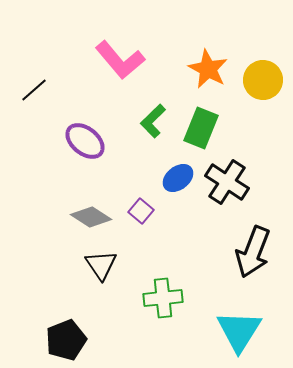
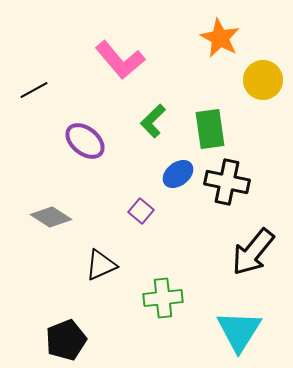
orange star: moved 12 px right, 31 px up
black line: rotated 12 degrees clockwise
green rectangle: moved 9 px right, 1 px down; rotated 30 degrees counterclockwise
blue ellipse: moved 4 px up
black cross: rotated 21 degrees counterclockwise
gray diamond: moved 40 px left
black arrow: rotated 18 degrees clockwise
black triangle: rotated 40 degrees clockwise
